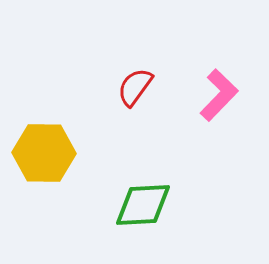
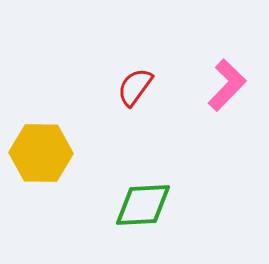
pink L-shape: moved 8 px right, 10 px up
yellow hexagon: moved 3 px left
